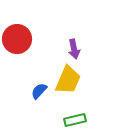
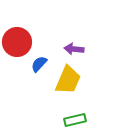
red circle: moved 3 px down
purple arrow: rotated 108 degrees clockwise
blue semicircle: moved 27 px up
